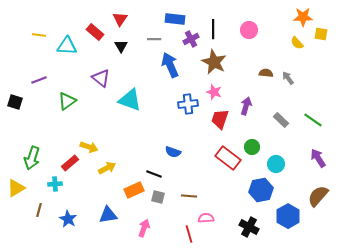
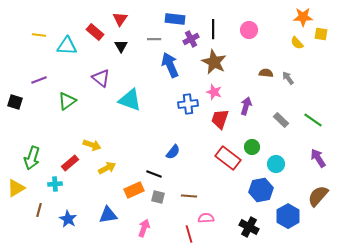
yellow arrow at (89, 147): moved 3 px right, 2 px up
blue semicircle at (173, 152): rotated 70 degrees counterclockwise
